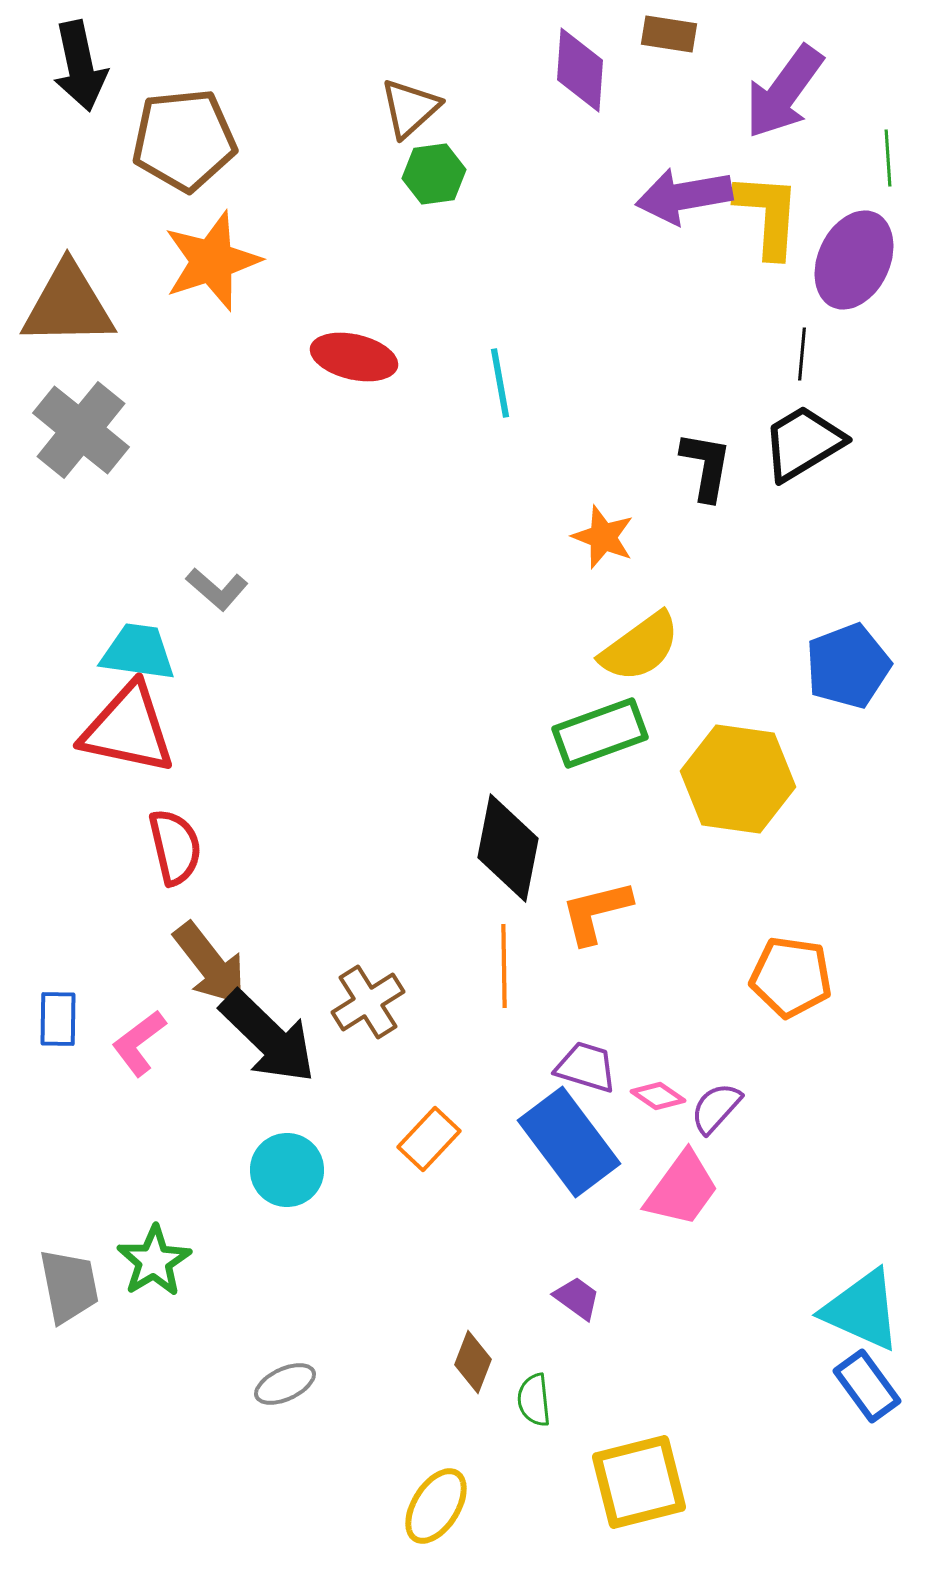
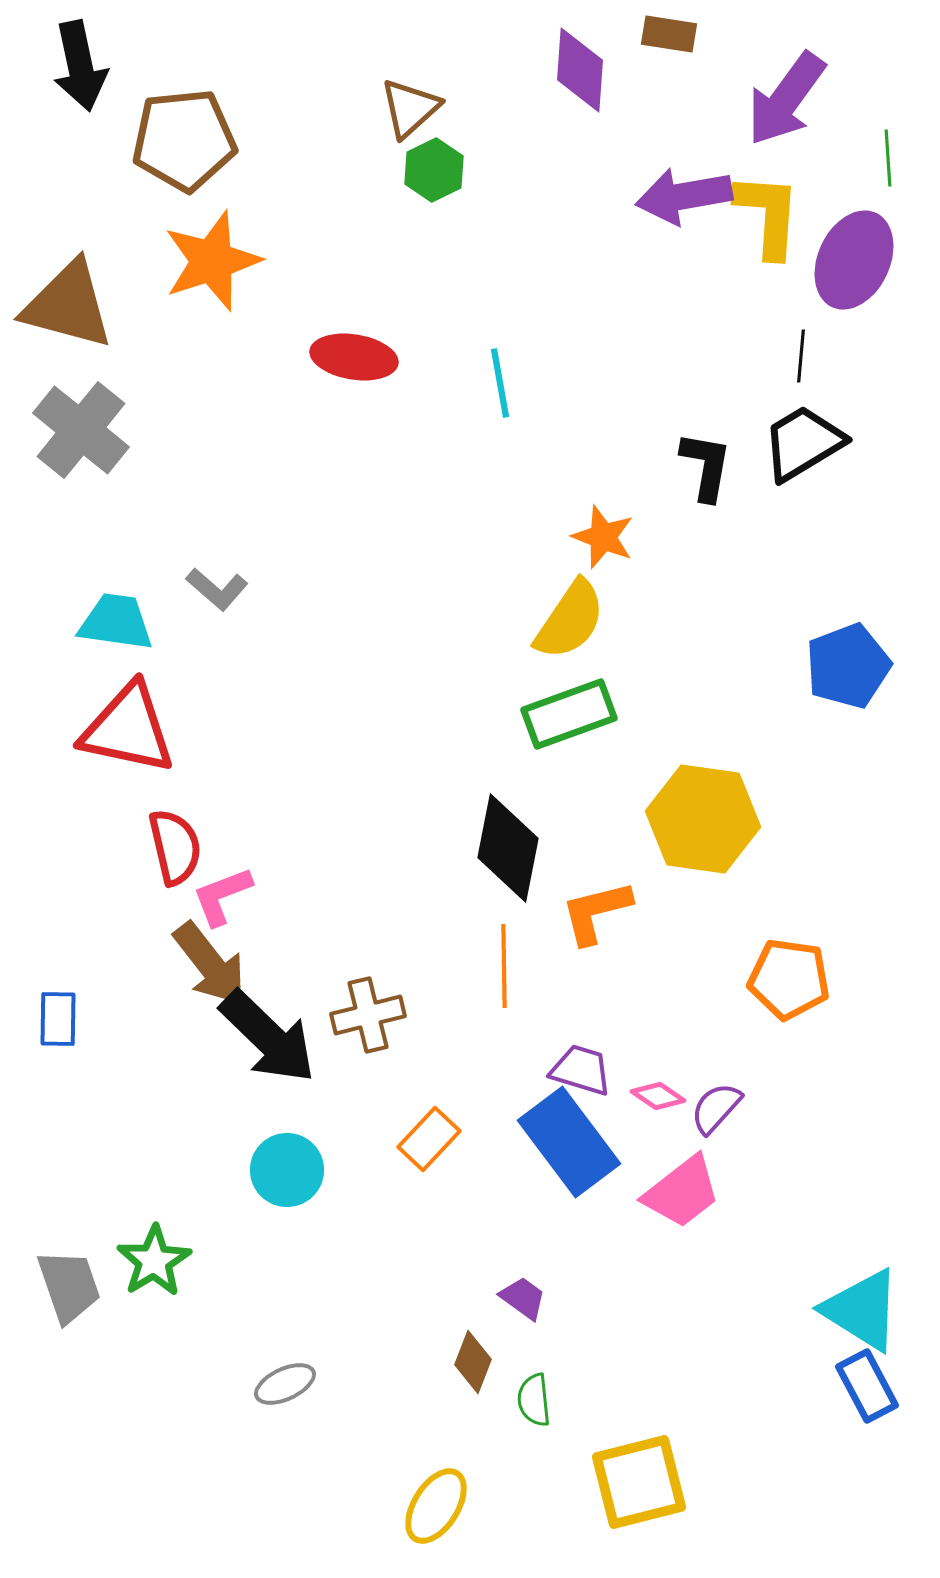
purple arrow at (784, 92): moved 2 px right, 7 px down
green hexagon at (434, 174): moved 4 px up; rotated 18 degrees counterclockwise
brown triangle at (68, 305): rotated 16 degrees clockwise
black line at (802, 354): moved 1 px left, 2 px down
red ellipse at (354, 357): rotated 4 degrees counterclockwise
yellow semicircle at (640, 647): moved 70 px left, 27 px up; rotated 20 degrees counterclockwise
cyan trapezoid at (138, 652): moved 22 px left, 30 px up
green rectangle at (600, 733): moved 31 px left, 19 px up
yellow hexagon at (738, 779): moved 35 px left, 40 px down
orange pentagon at (791, 977): moved 2 px left, 2 px down
brown cross at (368, 1002): moved 13 px down; rotated 18 degrees clockwise
pink L-shape at (139, 1043): moved 83 px right, 147 px up; rotated 16 degrees clockwise
purple trapezoid at (586, 1067): moved 5 px left, 3 px down
pink trapezoid at (682, 1189): moved 3 px down; rotated 16 degrees clockwise
gray trapezoid at (69, 1286): rotated 8 degrees counterclockwise
purple trapezoid at (577, 1298): moved 54 px left
cyan triangle at (862, 1310): rotated 8 degrees clockwise
blue rectangle at (867, 1386): rotated 8 degrees clockwise
